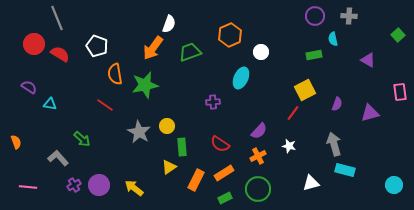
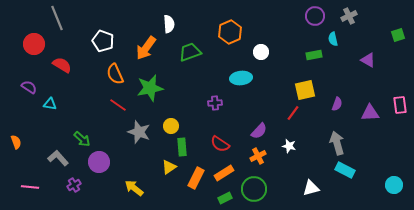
gray cross at (349, 16): rotated 28 degrees counterclockwise
white semicircle at (169, 24): rotated 24 degrees counterclockwise
orange hexagon at (230, 35): moved 3 px up
green square at (398, 35): rotated 24 degrees clockwise
white pentagon at (97, 46): moved 6 px right, 5 px up
orange arrow at (153, 48): moved 7 px left
red semicircle at (60, 54): moved 2 px right, 11 px down
orange semicircle at (115, 74): rotated 15 degrees counterclockwise
cyan ellipse at (241, 78): rotated 60 degrees clockwise
green star at (145, 85): moved 5 px right, 3 px down
yellow square at (305, 90): rotated 15 degrees clockwise
pink rectangle at (400, 92): moved 13 px down
purple cross at (213, 102): moved 2 px right, 1 px down
red line at (105, 105): moved 13 px right
purple triangle at (370, 113): rotated 12 degrees clockwise
yellow circle at (167, 126): moved 4 px right
gray star at (139, 132): rotated 10 degrees counterclockwise
gray arrow at (334, 144): moved 3 px right, 1 px up
cyan rectangle at (345, 170): rotated 12 degrees clockwise
orange rectangle at (196, 180): moved 2 px up
white triangle at (311, 183): moved 5 px down
purple circle at (99, 185): moved 23 px up
pink line at (28, 187): moved 2 px right
green circle at (258, 189): moved 4 px left
